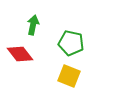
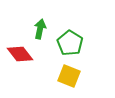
green arrow: moved 7 px right, 4 px down
green pentagon: moved 1 px left; rotated 20 degrees clockwise
